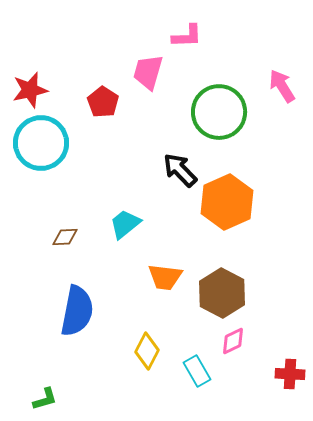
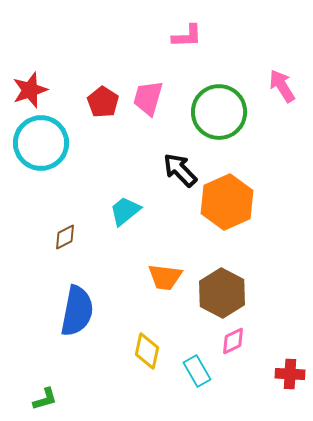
pink trapezoid: moved 26 px down
red star: rotated 6 degrees counterclockwise
cyan trapezoid: moved 13 px up
brown diamond: rotated 24 degrees counterclockwise
yellow diamond: rotated 15 degrees counterclockwise
